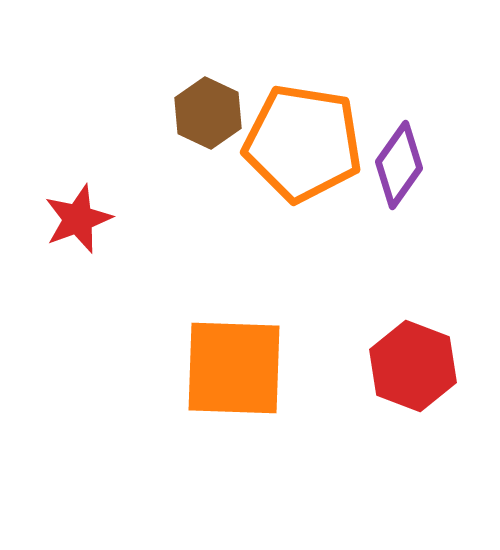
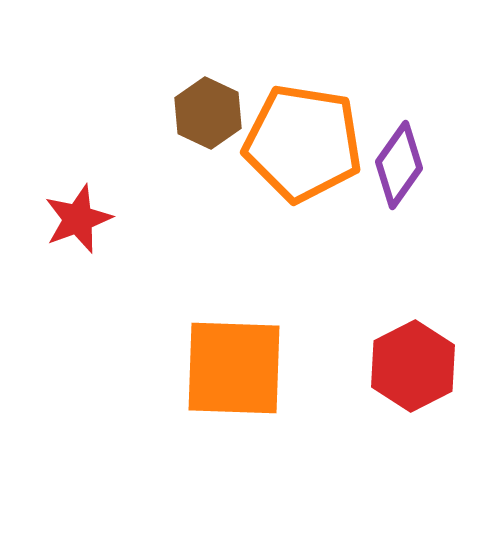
red hexagon: rotated 12 degrees clockwise
